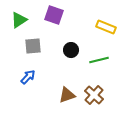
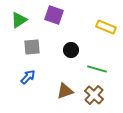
gray square: moved 1 px left, 1 px down
green line: moved 2 px left, 9 px down; rotated 30 degrees clockwise
brown triangle: moved 2 px left, 4 px up
